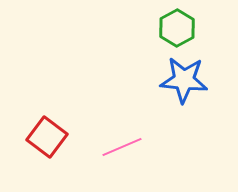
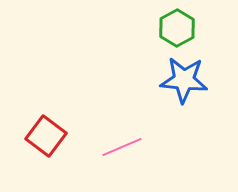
red square: moved 1 px left, 1 px up
